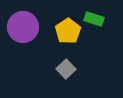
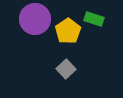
purple circle: moved 12 px right, 8 px up
